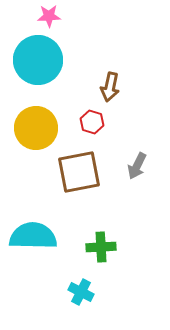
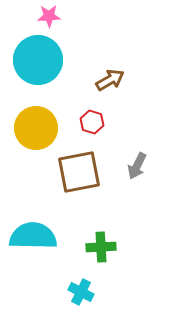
brown arrow: moved 7 px up; rotated 132 degrees counterclockwise
